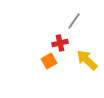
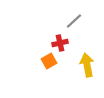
gray line: rotated 12 degrees clockwise
yellow arrow: moved 5 px down; rotated 35 degrees clockwise
